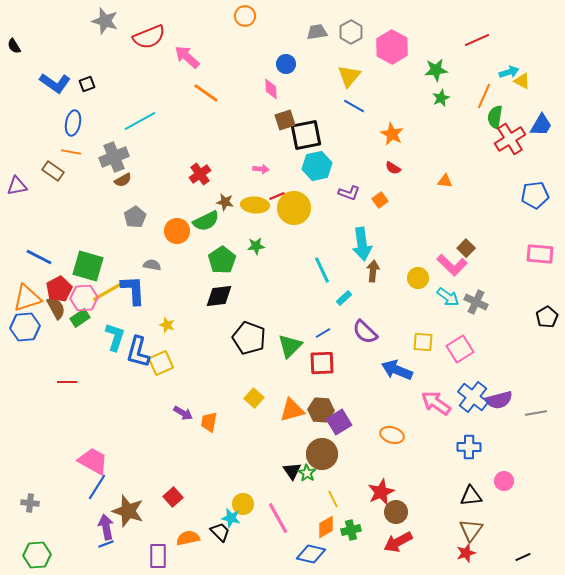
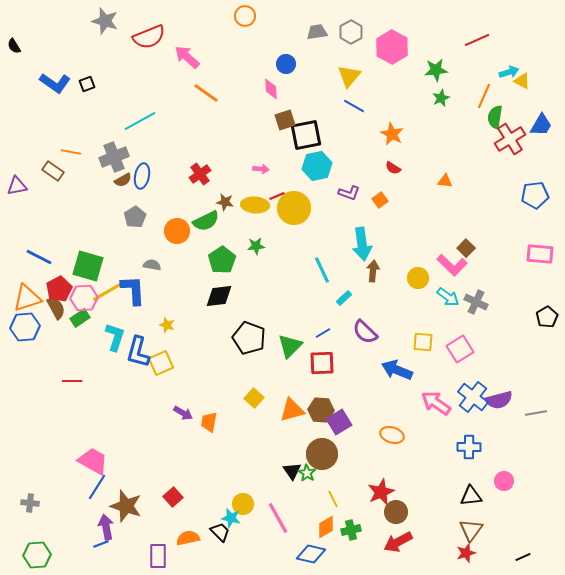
blue ellipse at (73, 123): moved 69 px right, 53 px down
red line at (67, 382): moved 5 px right, 1 px up
brown star at (128, 511): moved 2 px left, 5 px up
blue line at (106, 544): moved 5 px left
